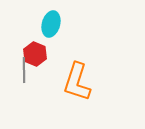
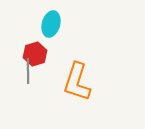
red hexagon: rotated 20 degrees clockwise
gray line: moved 4 px right, 1 px down
